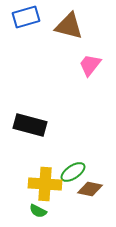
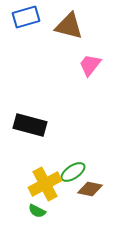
yellow cross: rotated 32 degrees counterclockwise
green semicircle: moved 1 px left
